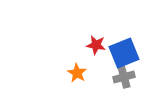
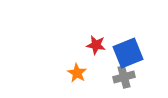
blue square: moved 4 px right
